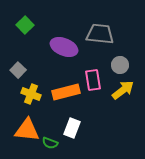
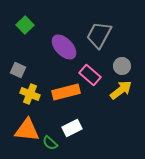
gray trapezoid: moved 1 px left, 1 px down; rotated 68 degrees counterclockwise
purple ellipse: rotated 24 degrees clockwise
gray circle: moved 2 px right, 1 px down
gray square: rotated 21 degrees counterclockwise
pink rectangle: moved 3 px left, 5 px up; rotated 40 degrees counterclockwise
yellow arrow: moved 2 px left
yellow cross: moved 1 px left
white rectangle: rotated 42 degrees clockwise
green semicircle: rotated 21 degrees clockwise
